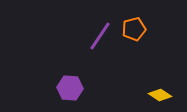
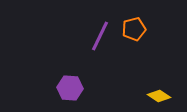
purple line: rotated 8 degrees counterclockwise
yellow diamond: moved 1 px left, 1 px down
